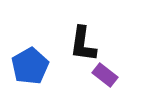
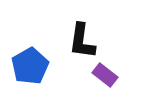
black L-shape: moved 1 px left, 3 px up
